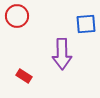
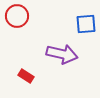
purple arrow: rotated 76 degrees counterclockwise
red rectangle: moved 2 px right
